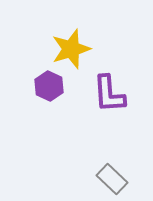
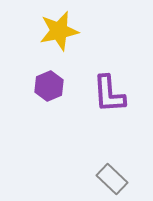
yellow star: moved 12 px left, 18 px up; rotated 6 degrees clockwise
purple hexagon: rotated 12 degrees clockwise
